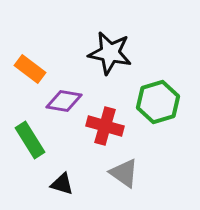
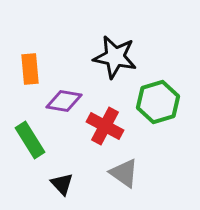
black star: moved 5 px right, 4 px down
orange rectangle: rotated 48 degrees clockwise
red cross: rotated 12 degrees clockwise
black triangle: rotated 30 degrees clockwise
